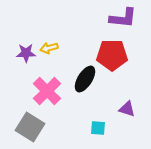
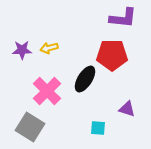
purple star: moved 4 px left, 3 px up
